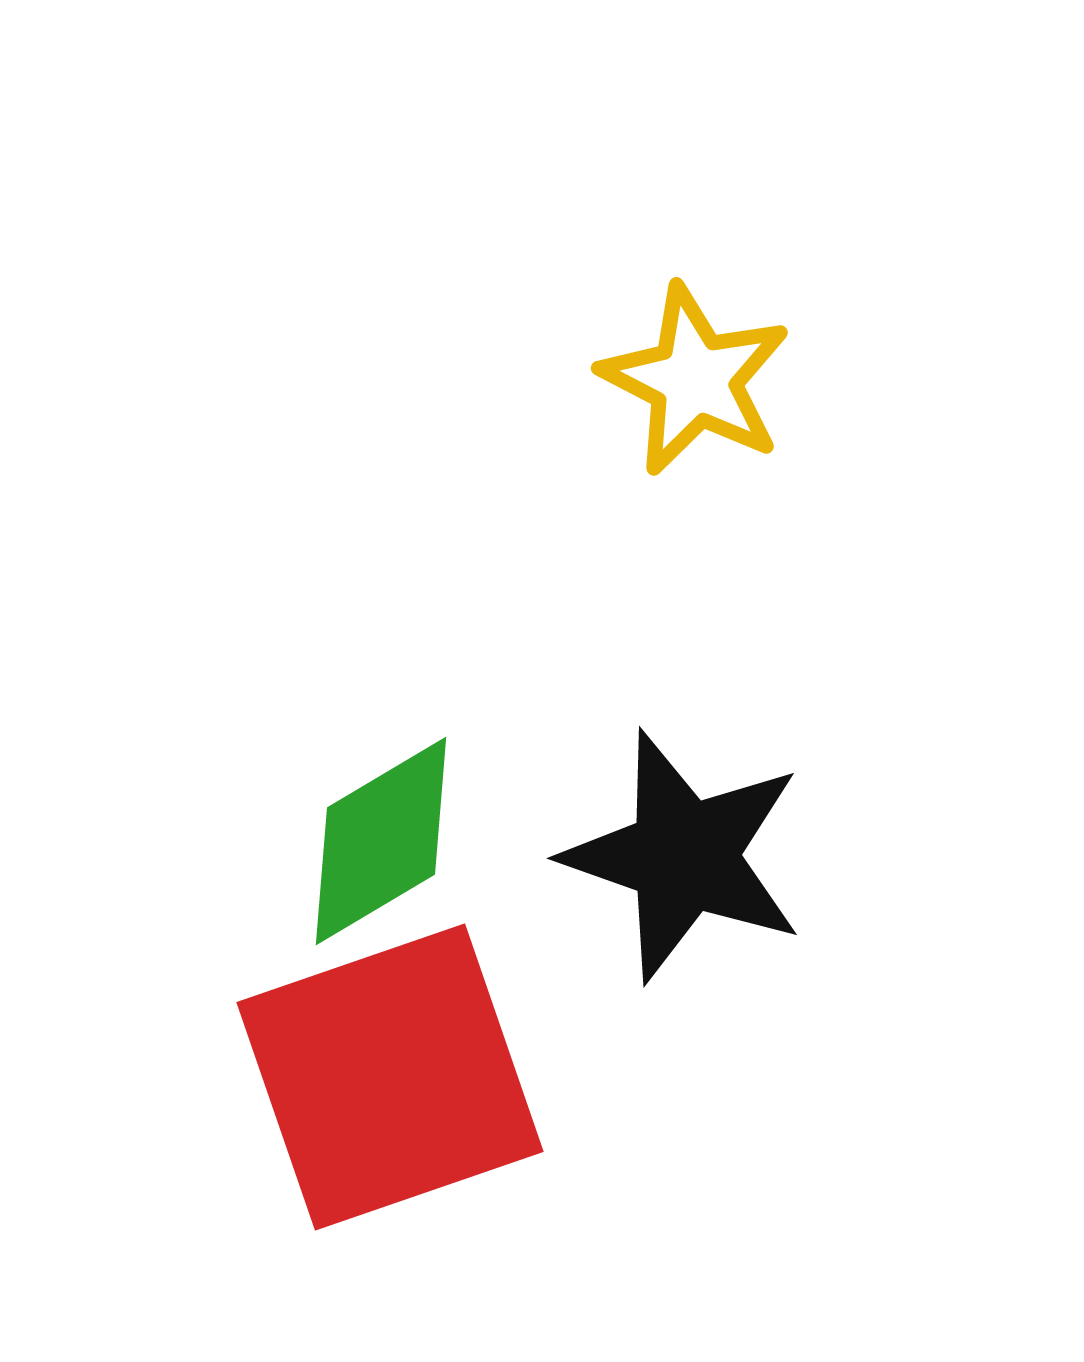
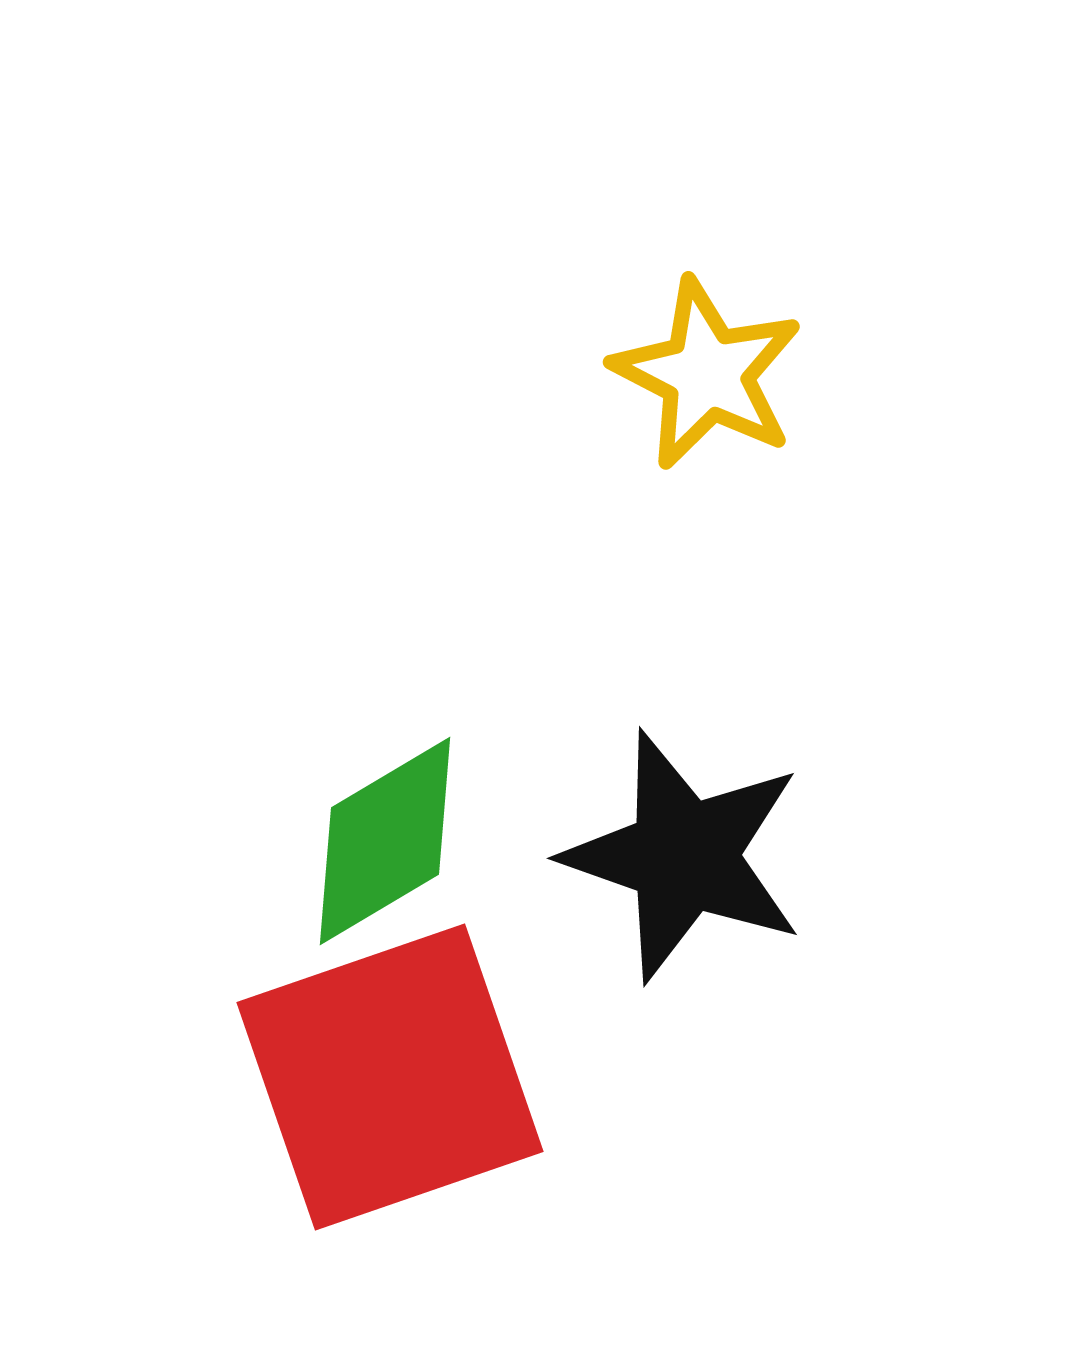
yellow star: moved 12 px right, 6 px up
green diamond: moved 4 px right
